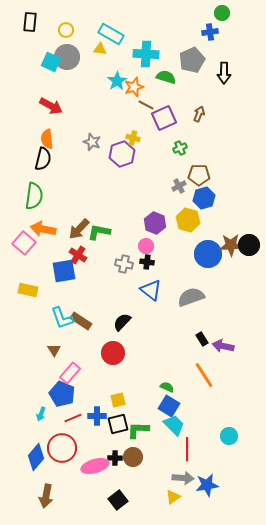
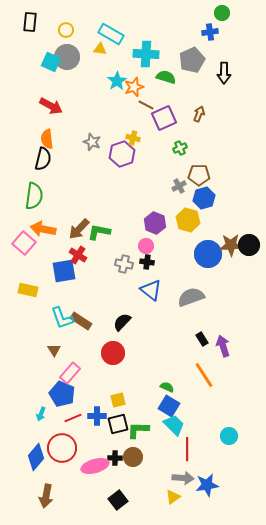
purple arrow at (223, 346): rotated 60 degrees clockwise
